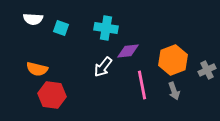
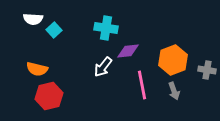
cyan square: moved 7 px left, 2 px down; rotated 28 degrees clockwise
gray cross: rotated 36 degrees clockwise
red hexagon: moved 3 px left, 1 px down; rotated 20 degrees counterclockwise
